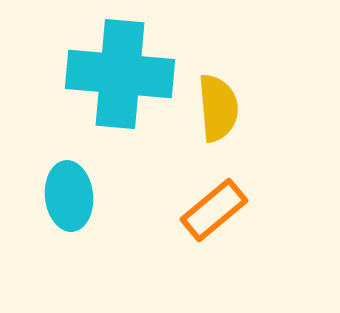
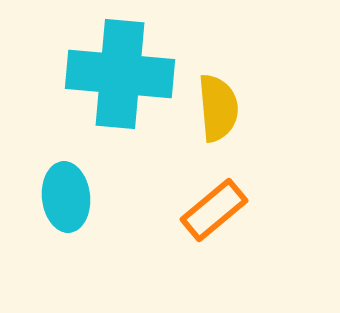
cyan ellipse: moved 3 px left, 1 px down
